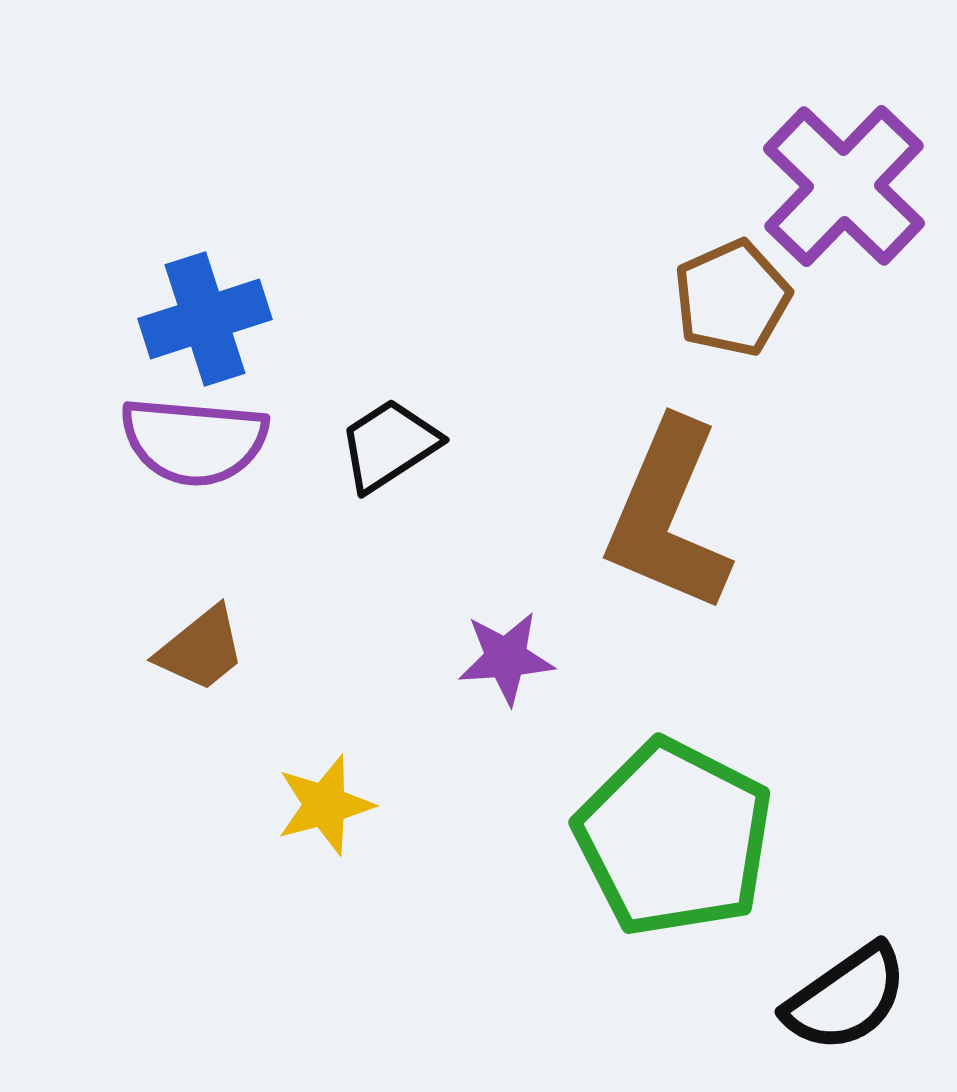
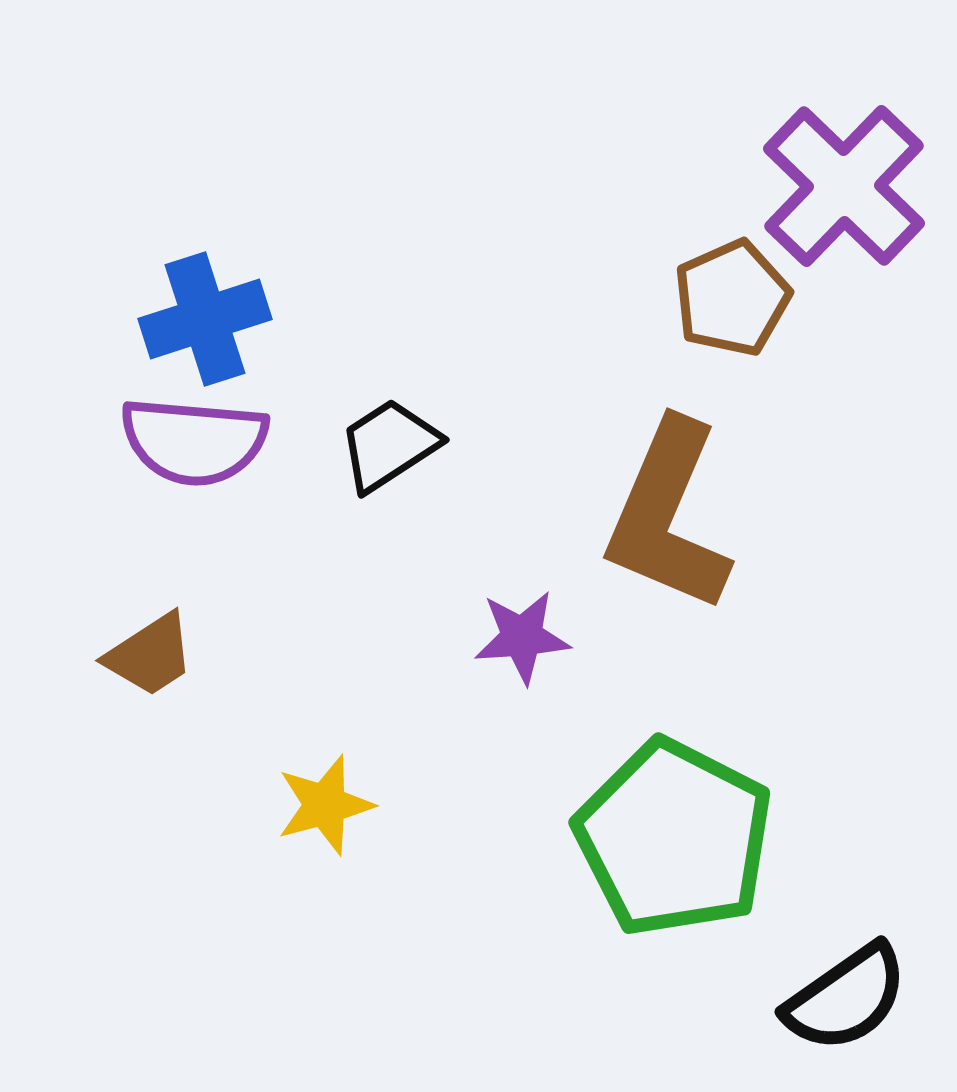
brown trapezoid: moved 51 px left, 6 px down; rotated 6 degrees clockwise
purple star: moved 16 px right, 21 px up
